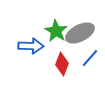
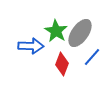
gray ellipse: rotated 28 degrees counterclockwise
blue line: moved 2 px right, 1 px up
